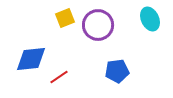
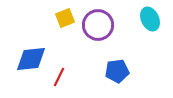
red line: rotated 30 degrees counterclockwise
